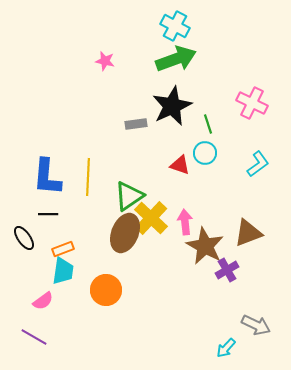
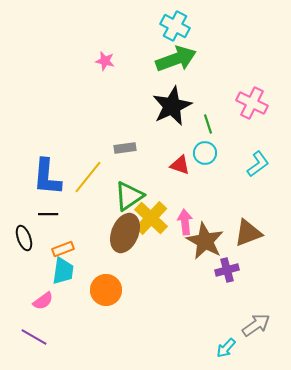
gray rectangle: moved 11 px left, 24 px down
yellow line: rotated 36 degrees clockwise
black ellipse: rotated 15 degrees clockwise
brown star: moved 5 px up
purple cross: rotated 15 degrees clockwise
gray arrow: rotated 60 degrees counterclockwise
